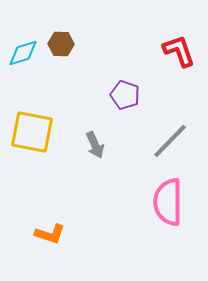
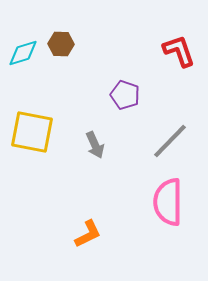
orange L-shape: moved 38 px right; rotated 44 degrees counterclockwise
